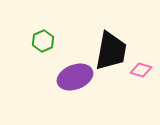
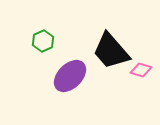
black trapezoid: rotated 129 degrees clockwise
purple ellipse: moved 5 px left, 1 px up; rotated 24 degrees counterclockwise
